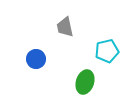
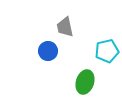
blue circle: moved 12 px right, 8 px up
